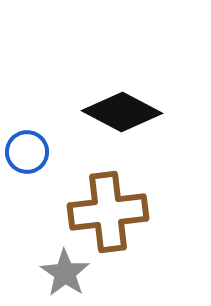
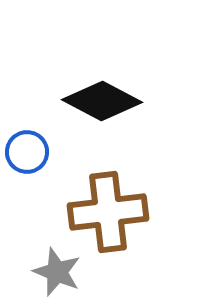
black diamond: moved 20 px left, 11 px up
gray star: moved 8 px left, 1 px up; rotated 12 degrees counterclockwise
